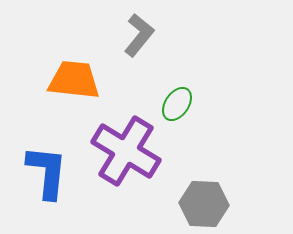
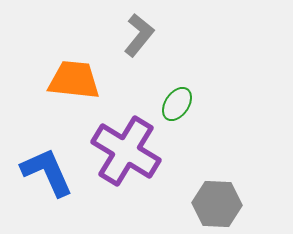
blue L-shape: rotated 30 degrees counterclockwise
gray hexagon: moved 13 px right
